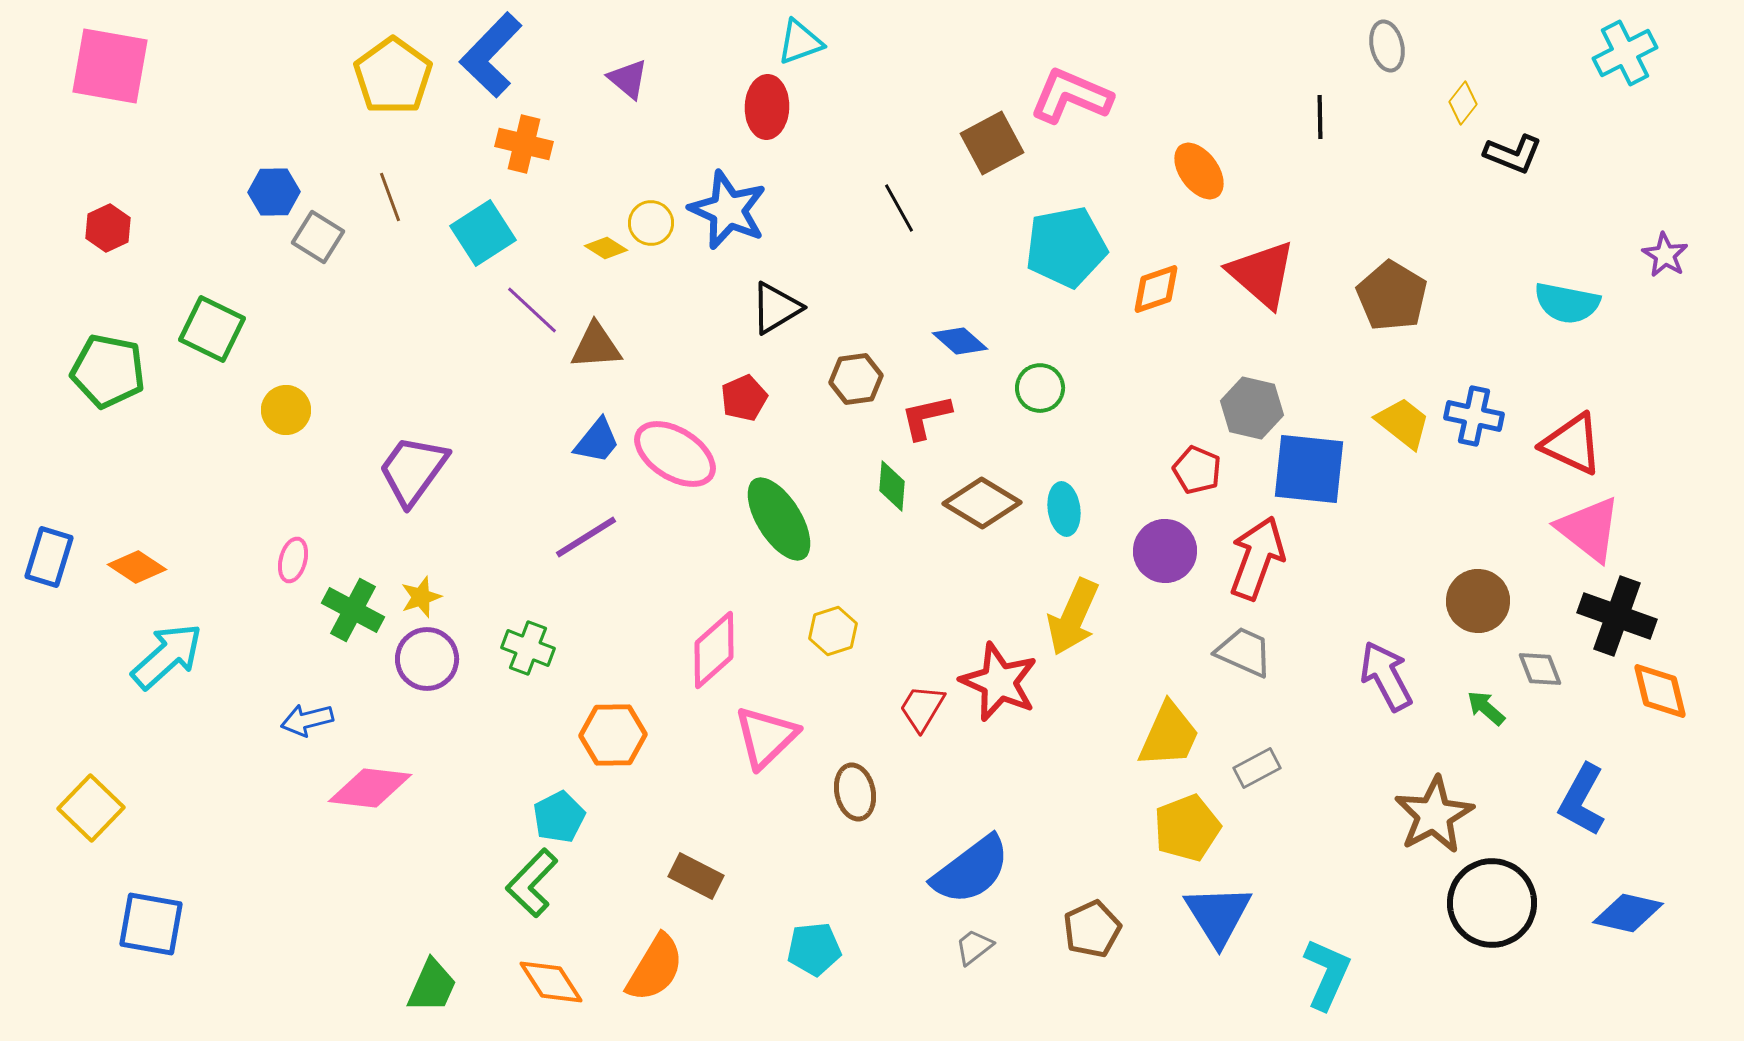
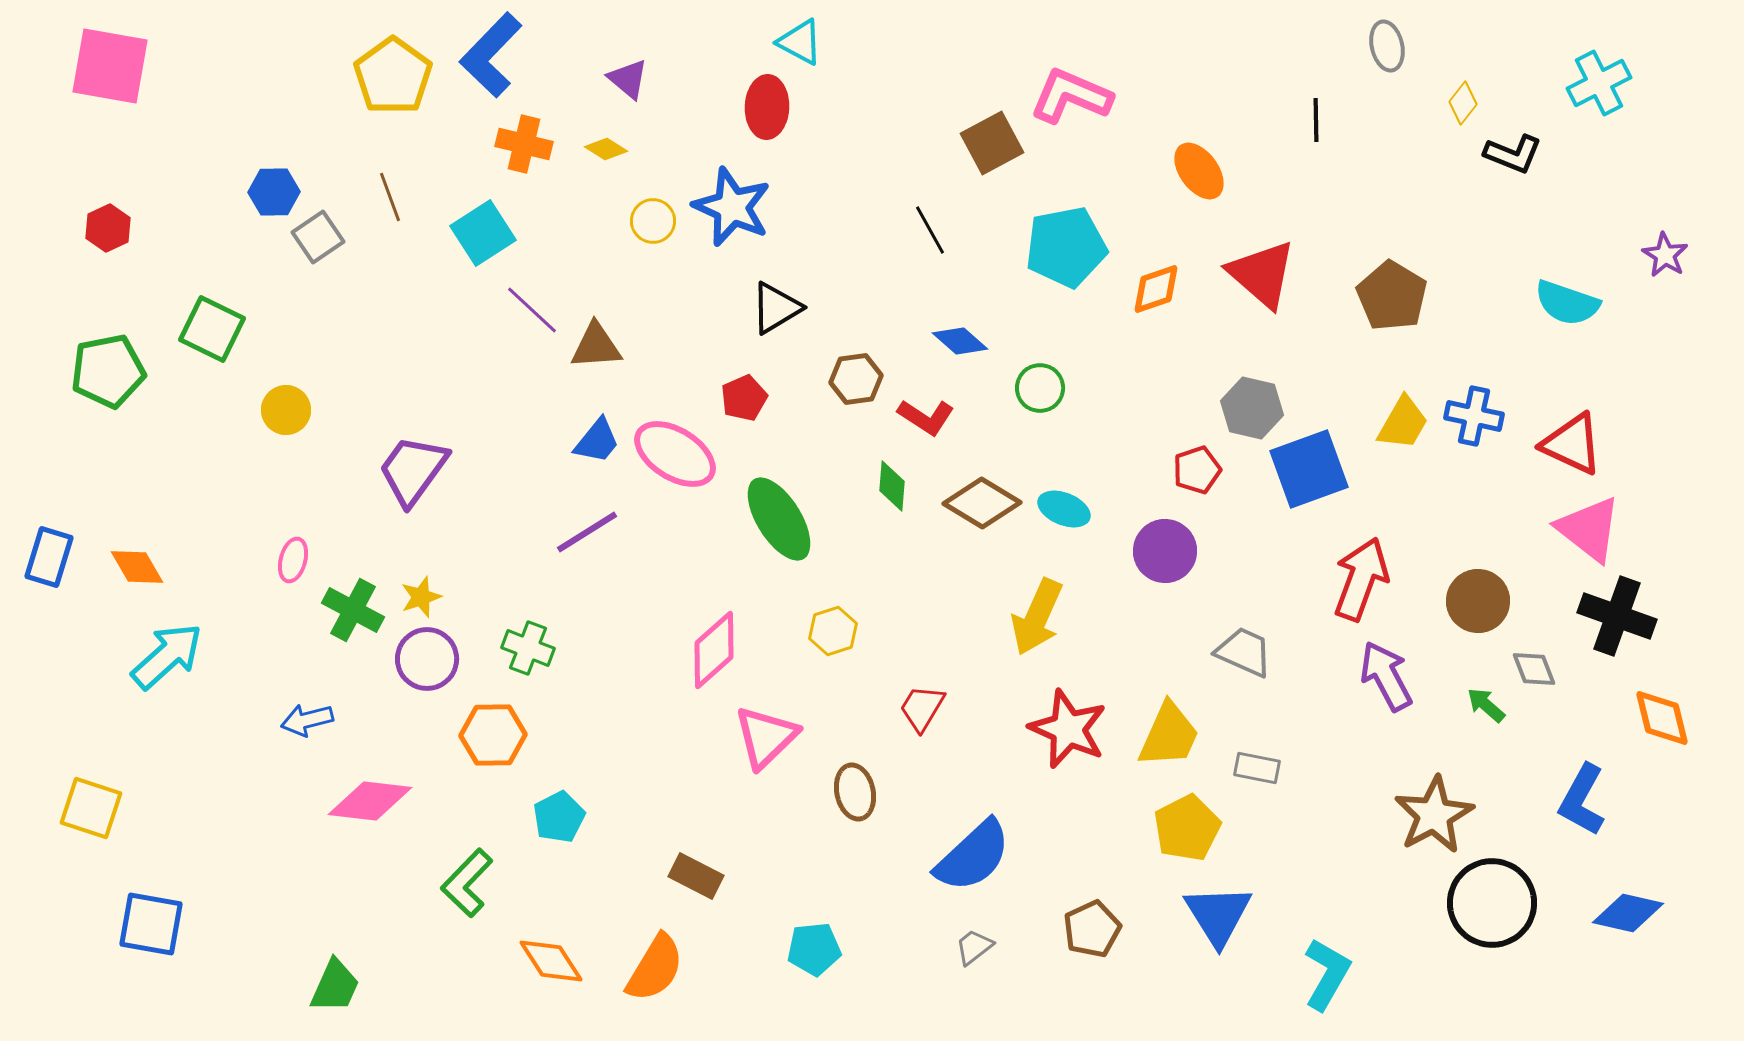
cyan triangle at (800, 42): rotated 48 degrees clockwise
cyan cross at (1625, 53): moved 26 px left, 30 px down
black line at (1320, 117): moved 4 px left, 3 px down
black line at (899, 208): moved 31 px right, 22 px down
blue star at (728, 210): moved 4 px right, 3 px up
yellow circle at (651, 223): moved 2 px right, 2 px up
gray square at (318, 237): rotated 24 degrees clockwise
yellow diamond at (606, 248): moved 99 px up
cyan semicircle at (1567, 303): rotated 8 degrees clockwise
green pentagon at (108, 371): rotated 22 degrees counterclockwise
red L-shape at (926, 417): rotated 134 degrees counterclockwise
yellow trapezoid at (1403, 423): rotated 82 degrees clockwise
blue square at (1309, 469): rotated 26 degrees counterclockwise
red pentagon at (1197, 470): rotated 30 degrees clockwise
cyan ellipse at (1064, 509): rotated 60 degrees counterclockwise
purple line at (586, 537): moved 1 px right, 5 px up
red arrow at (1257, 558): moved 104 px right, 21 px down
orange diamond at (137, 567): rotated 26 degrees clockwise
yellow arrow at (1073, 617): moved 36 px left
gray diamond at (1540, 669): moved 6 px left
red star at (999, 682): moved 69 px right, 47 px down
orange diamond at (1660, 691): moved 2 px right, 27 px down
green arrow at (1486, 708): moved 3 px up
orange hexagon at (613, 735): moved 120 px left
gray rectangle at (1257, 768): rotated 39 degrees clockwise
pink diamond at (370, 788): moved 13 px down
yellow square at (91, 808): rotated 26 degrees counterclockwise
yellow pentagon at (1187, 828): rotated 6 degrees counterclockwise
blue semicircle at (971, 870): moved 2 px right, 14 px up; rotated 6 degrees counterclockwise
green L-shape at (532, 883): moved 65 px left
cyan L-shape at (1327, 974): rotated 6 degrees clockwise
orange diamond at (551, 982): moved 21 px up
green trapezoid at (432, 986): moved 97 px left
